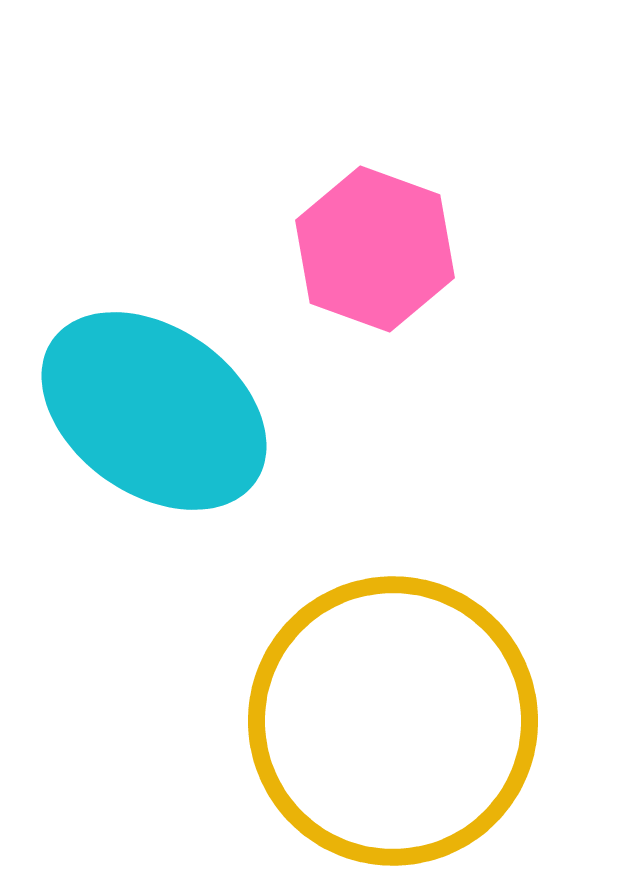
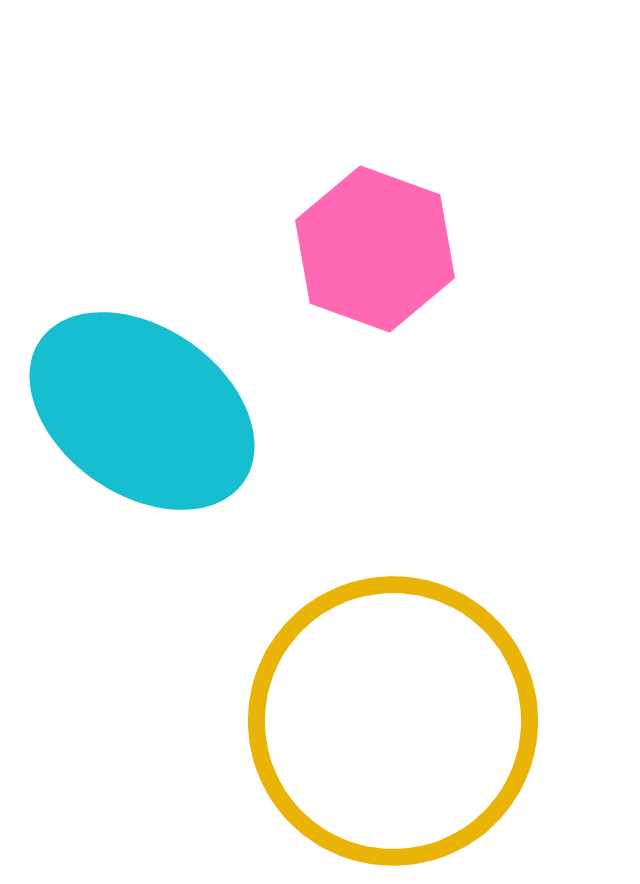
cyan ellipse: moved 12 px left
